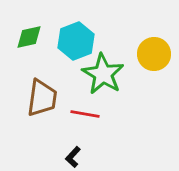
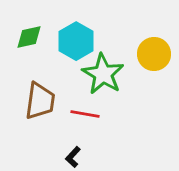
cyan hexagon: rotated 9 degrees counterclockwise
brown trapezoid: moved 2 px left, 3 px down
